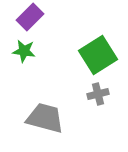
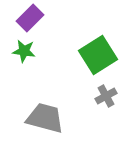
purple rectangle: moved 1 px down
gray cross: moved 8 px right, 2 px down; rotated 15 degrees counterclockwise
